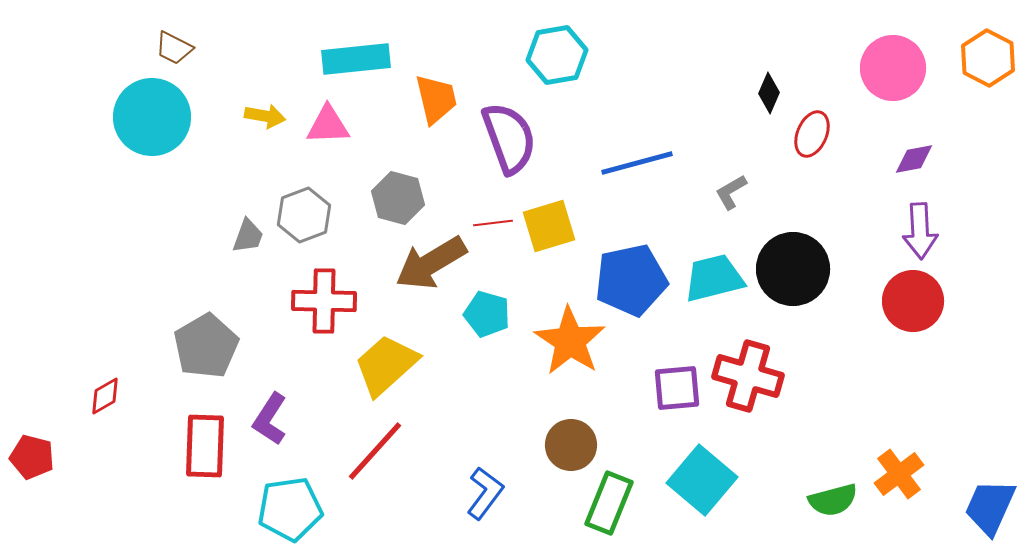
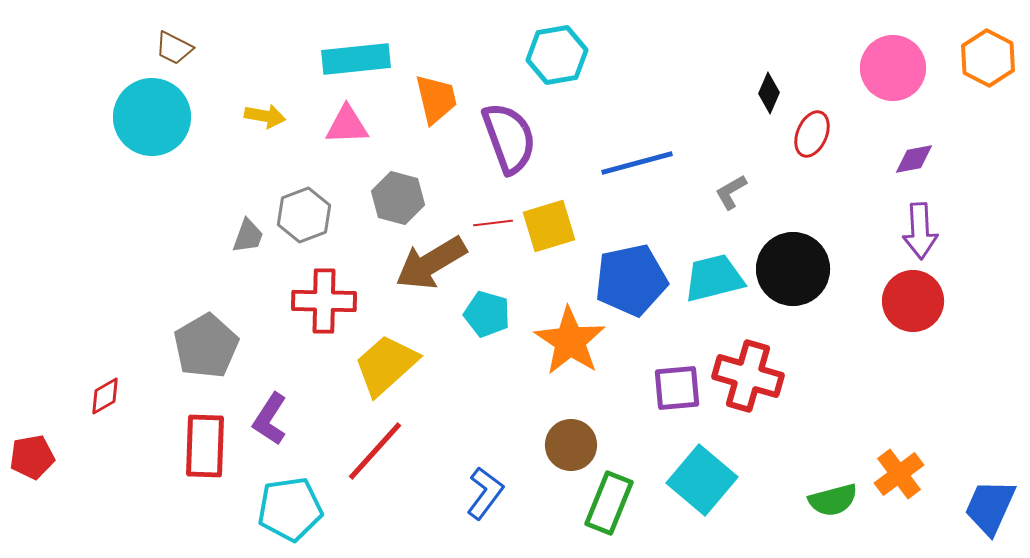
pink triangle at (328, 125): moved 19 px right
red pentagon at (32, 457): rotated 24 degrees counterclockwise
